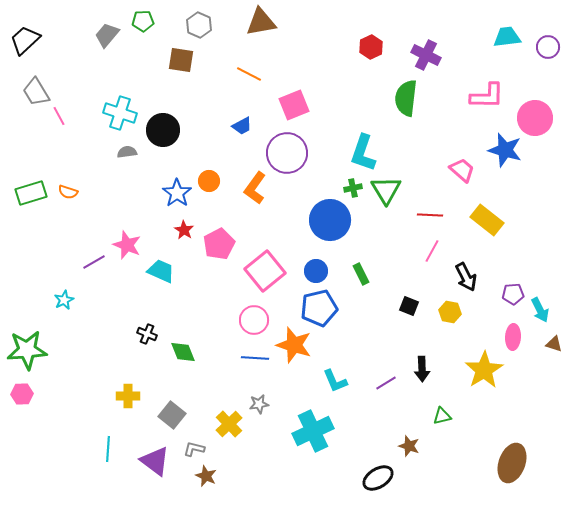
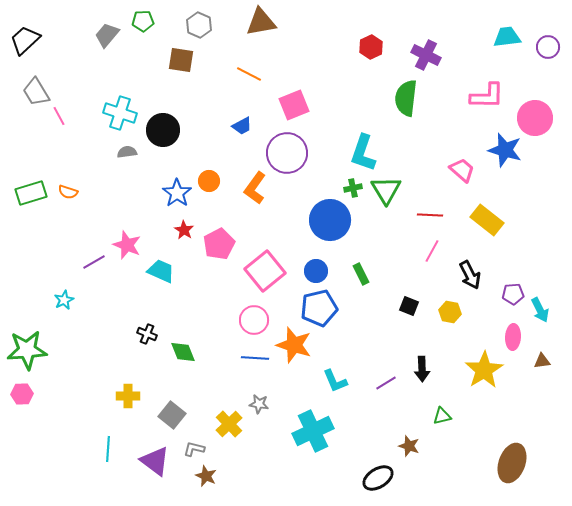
black arrow at (466, 277): moved 4 px right, 2 px up
brown triangle at (554, 344): moved 12 px left, 17 px down; rotated 24 degrees counterclockwise
gray star at (259, 404): rotated 18 degrees clockwise
